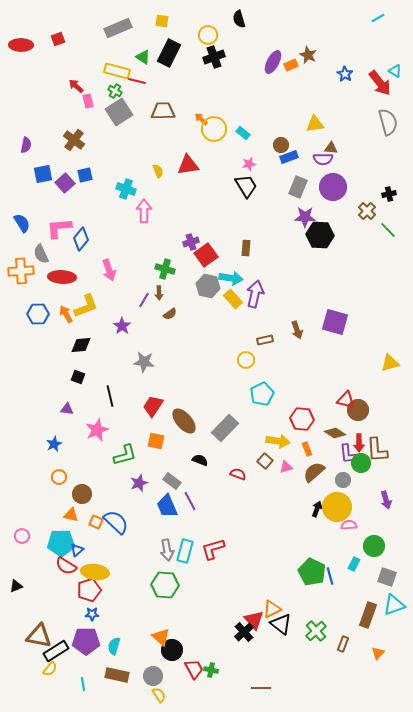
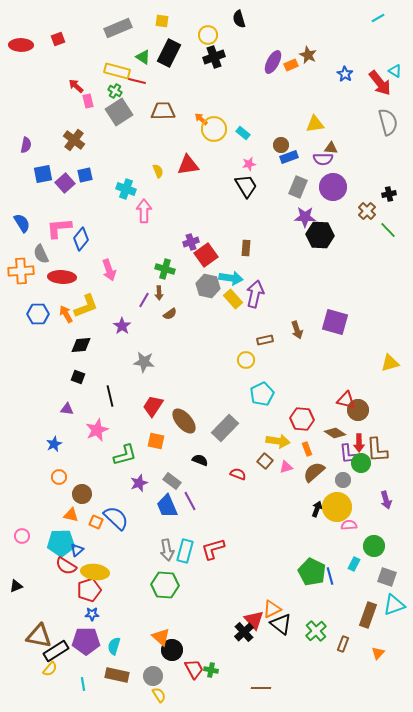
blue semicircle at (116, 522): moved 4 px up
